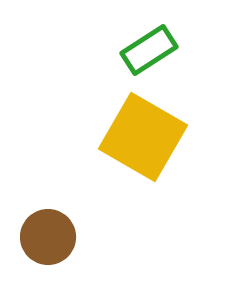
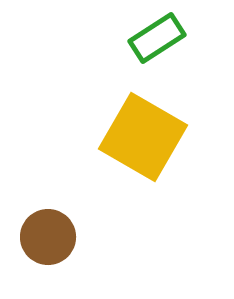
green rectangle: moved 8 px right, 12 px up
